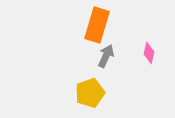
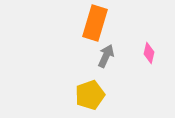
orange rectangle: moved 2 px left, 2 px up
yellow pentagon: moved 2 px down
